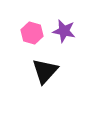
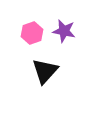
pink hexagon: rotated 25 degrees clockwise
